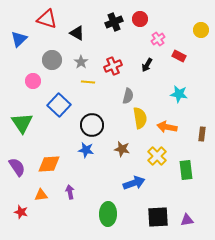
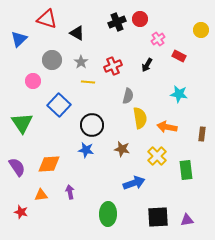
black cross: moved 3 px right
